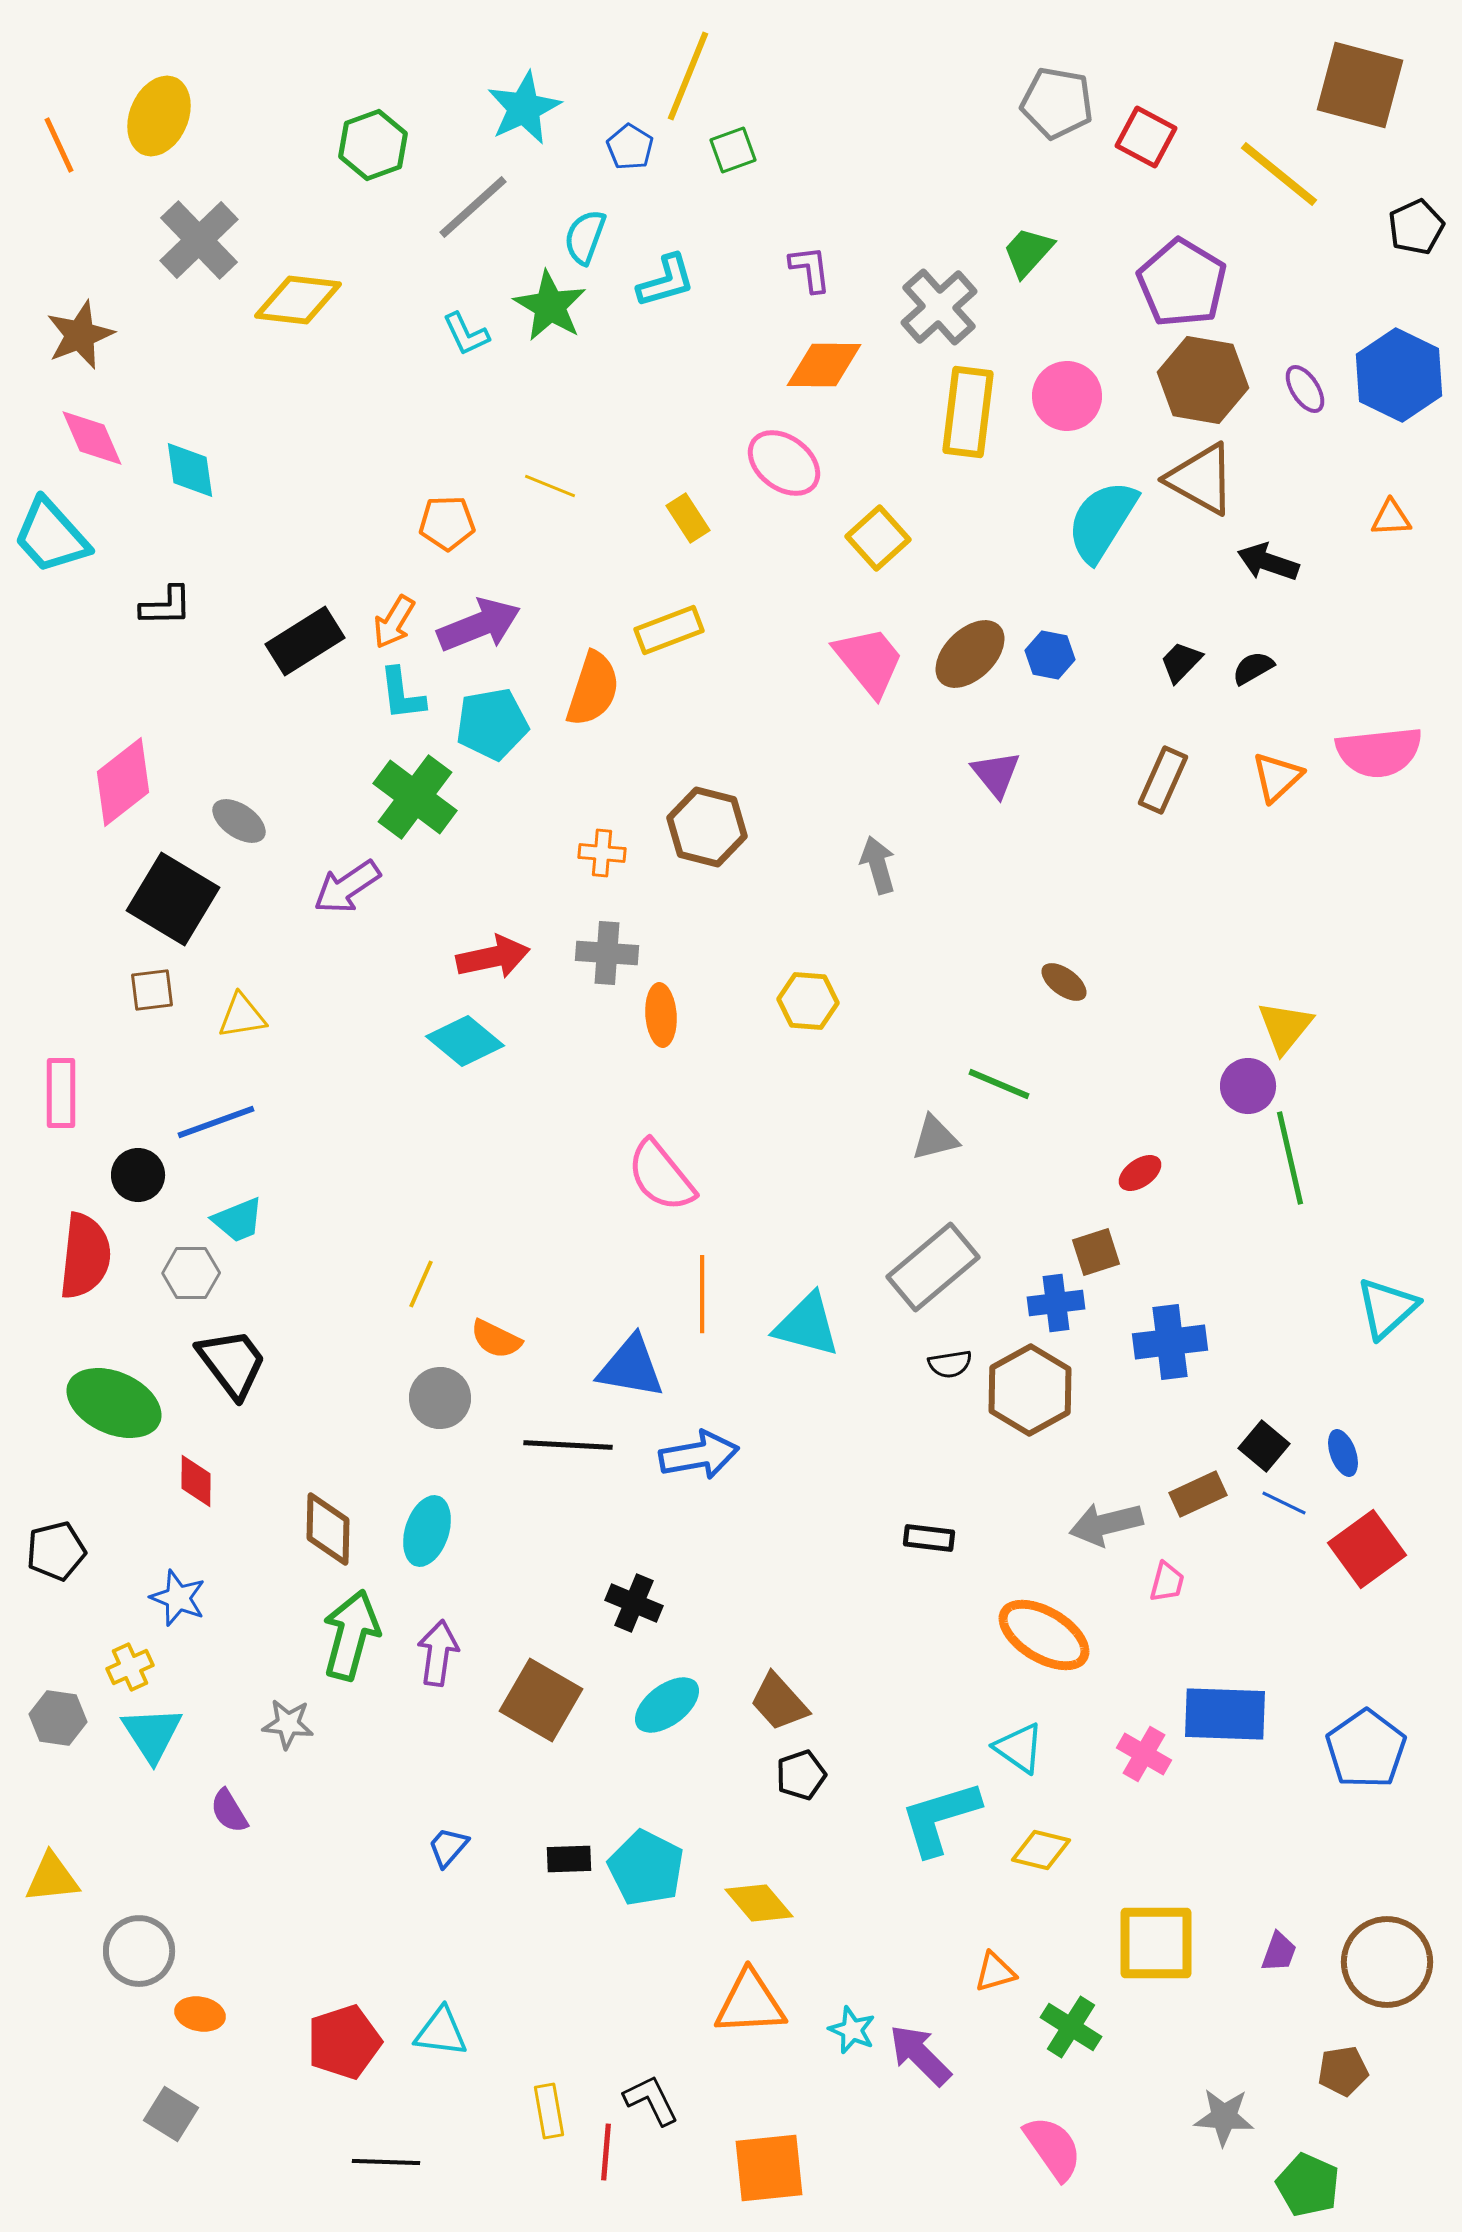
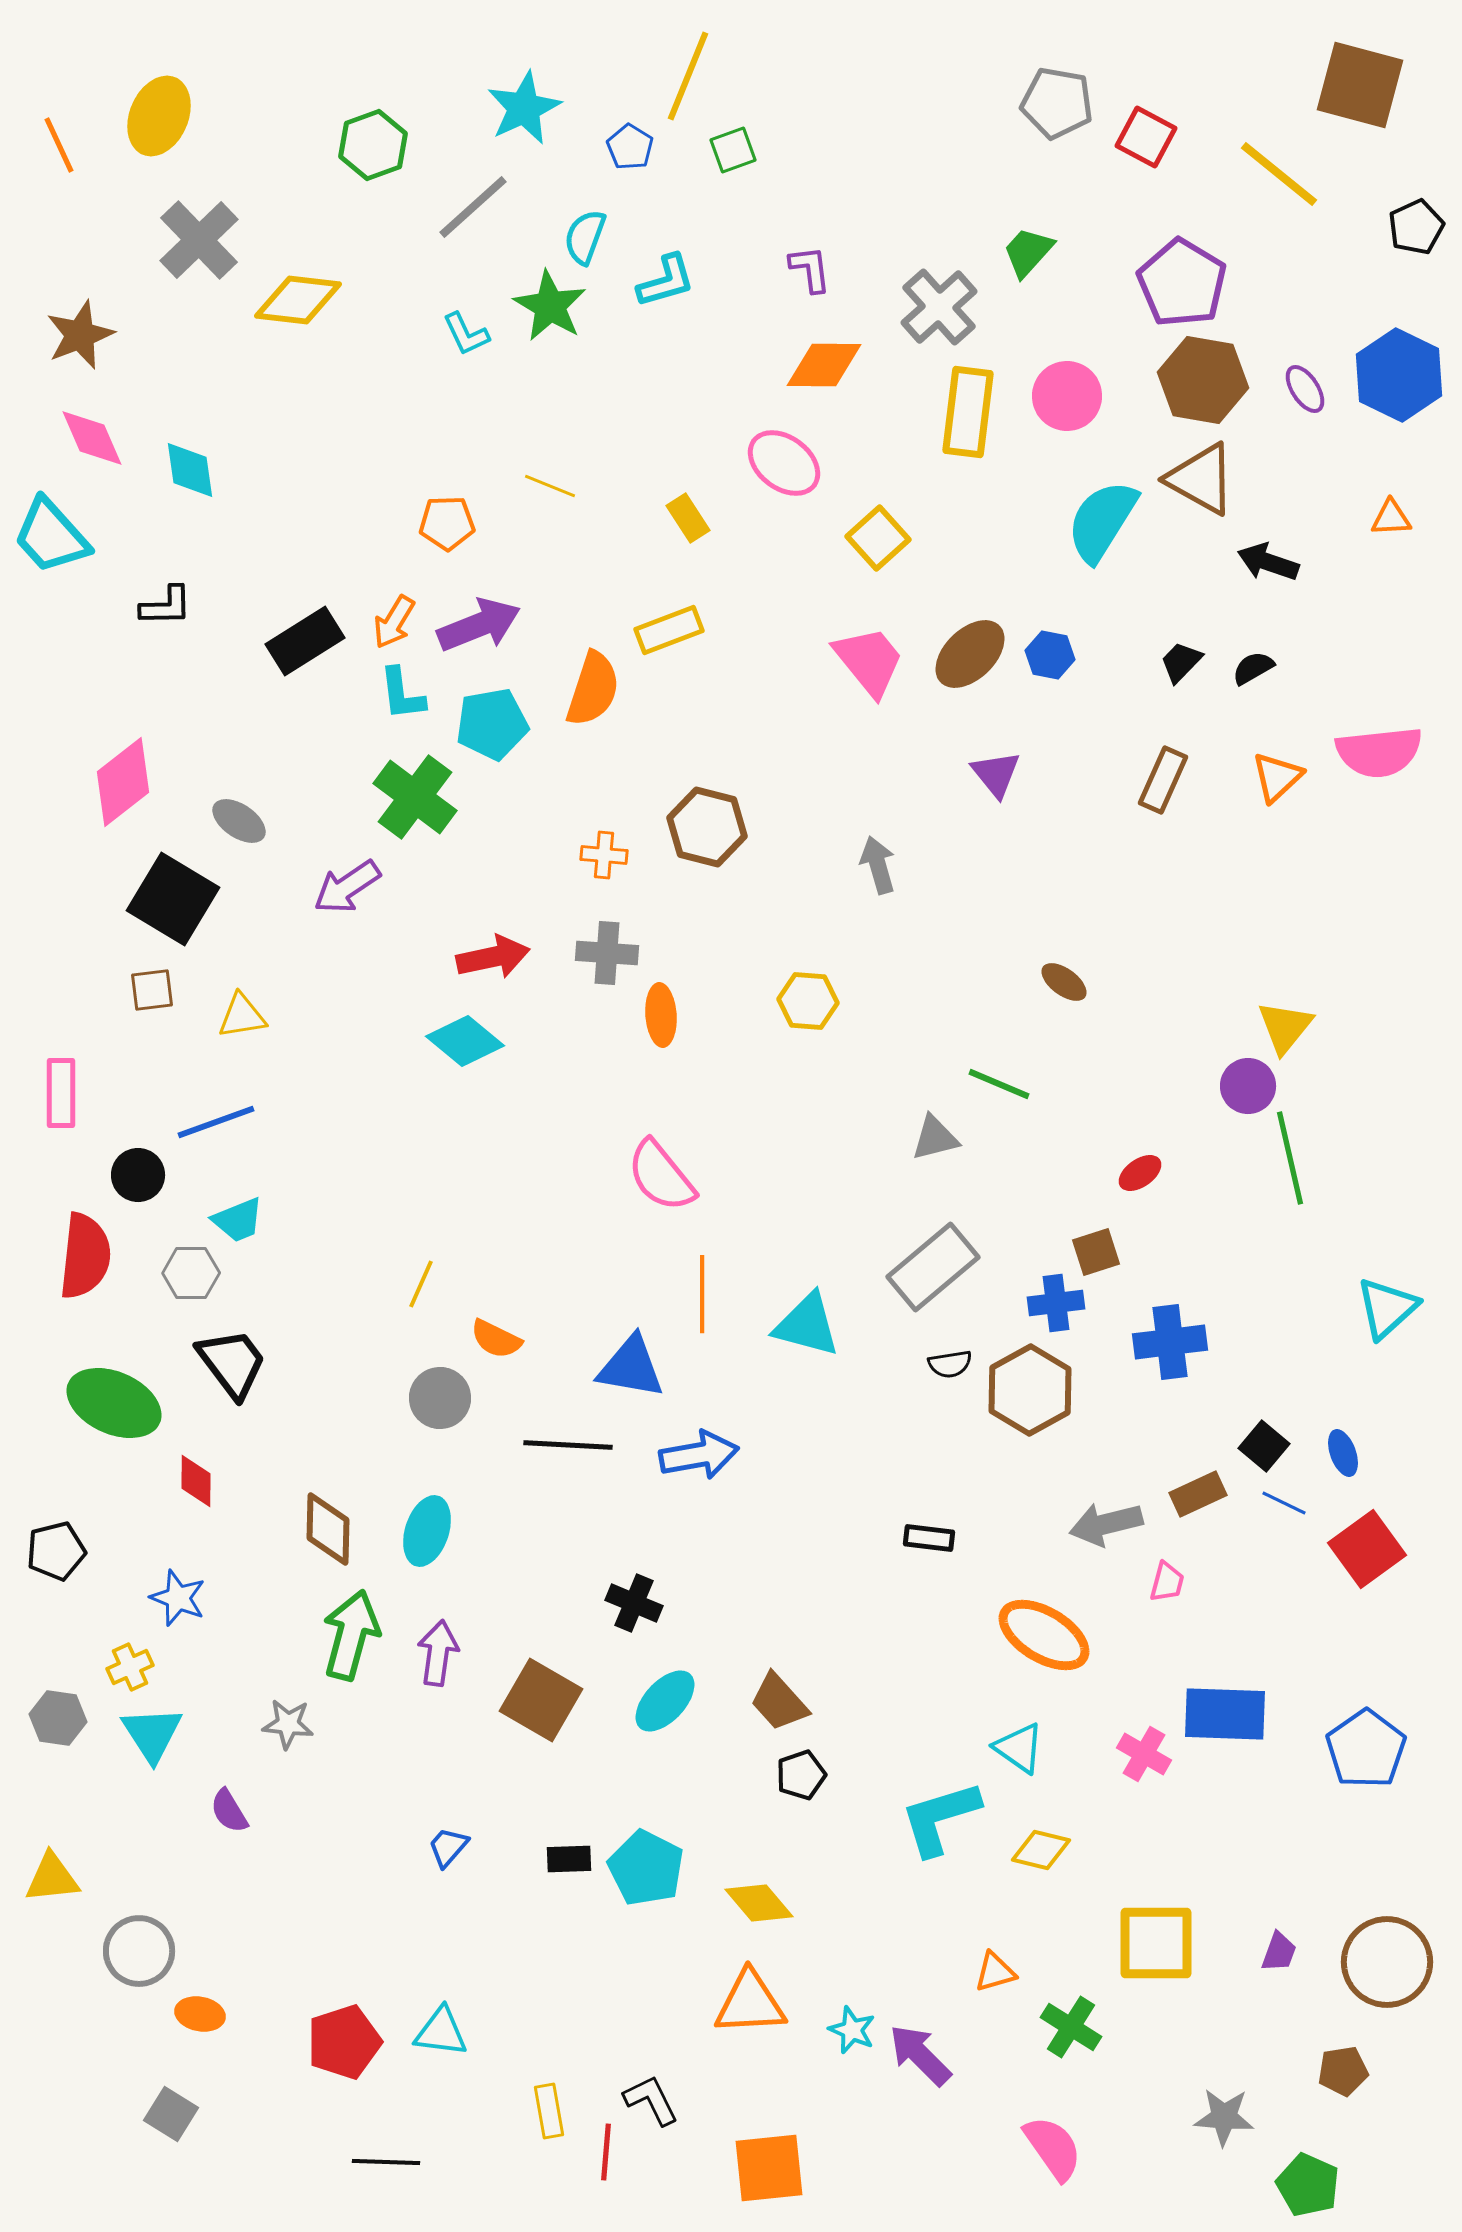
orange cross at (602, 853): moved 2 px right, 2 px down
cyan ellipse at (667, 1705): moved 2 px left, 4 px up; rotated 10 degrees counterclockwise
